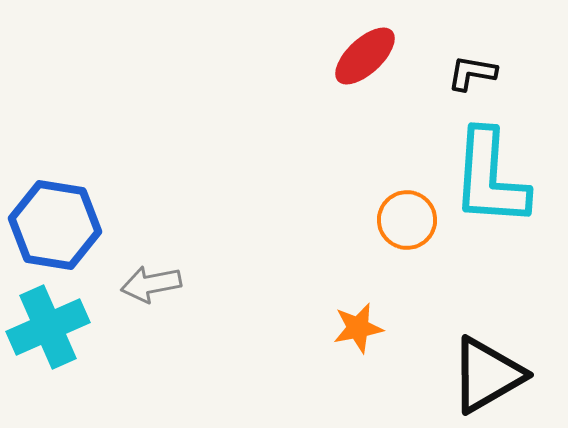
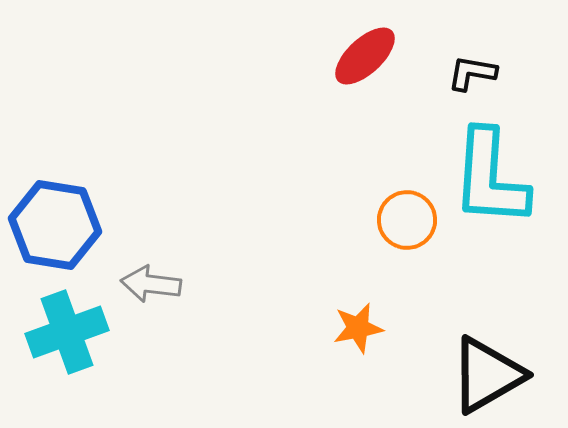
gray arrow: rotated 18 degrees clockwise
cyan cross: moved 19 px right, 5 px down; rotated 4 degrees clockwise
